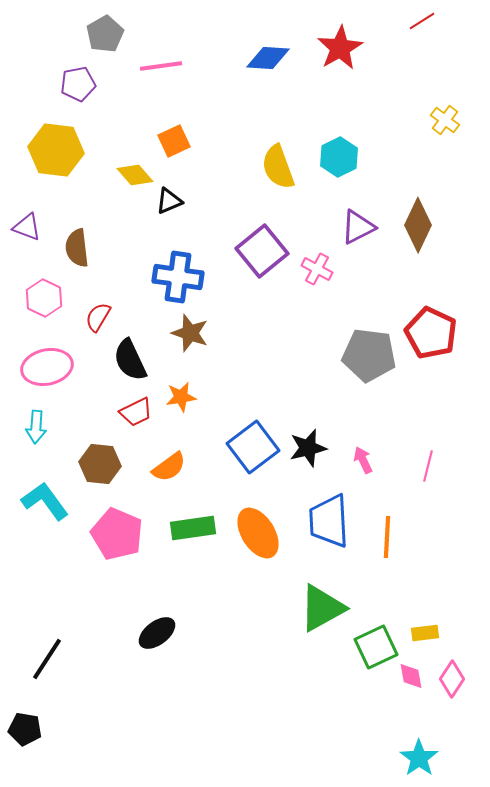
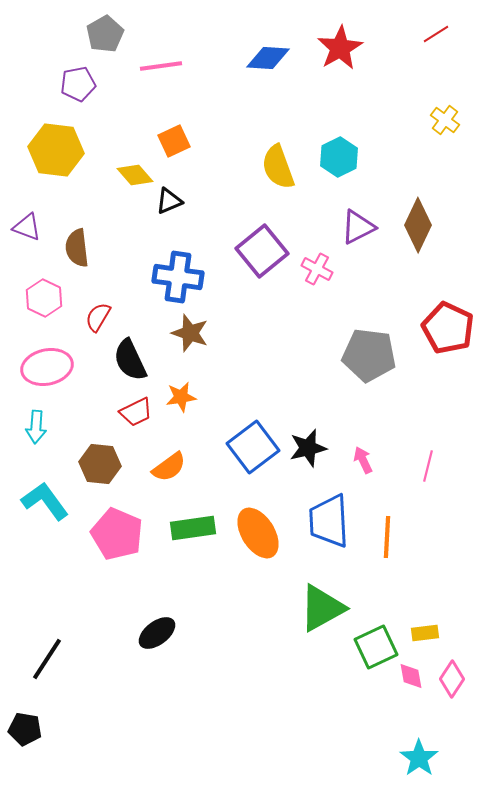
red line at (422, 21): moved 14 px right, 13 px down
red pentagon at (431, 333): moved 17 px right, 5 px up
